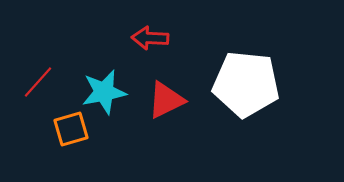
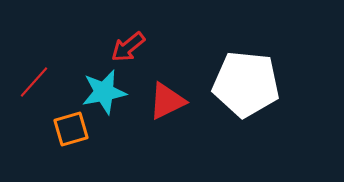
red arrow: moved 22 px left, 9 px down; rotated 42 degrees counterclockwise
red line: moved 4 px left
red triangle: moved 1 px right, 1 px down
